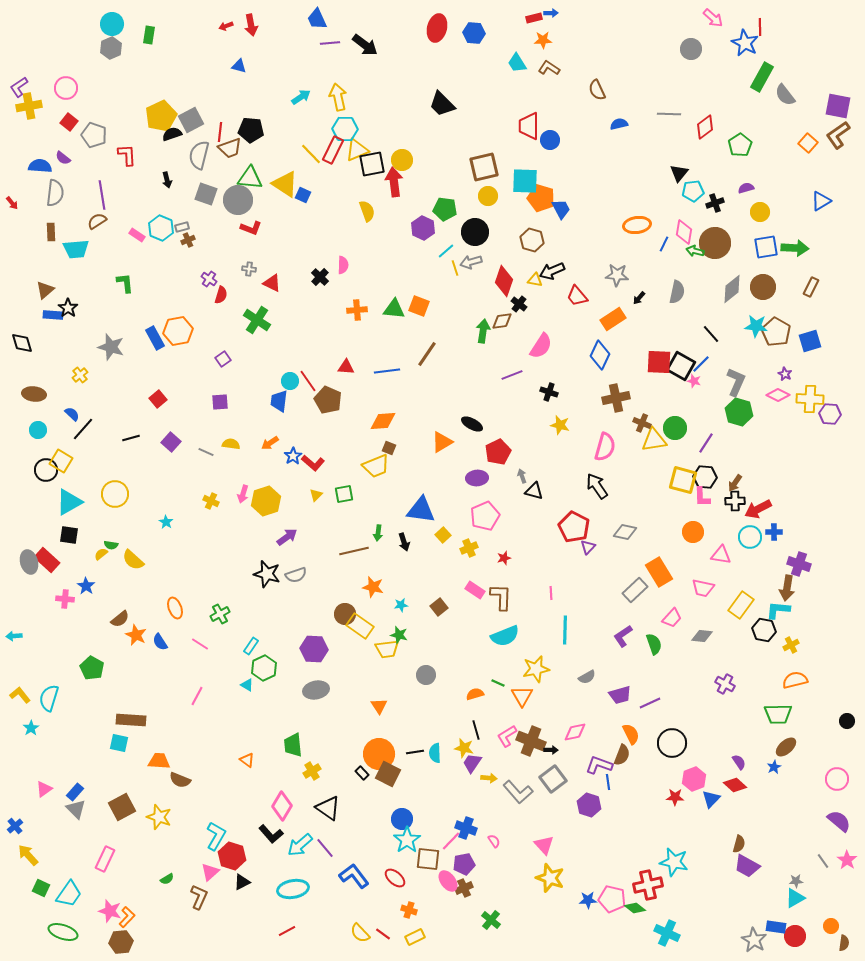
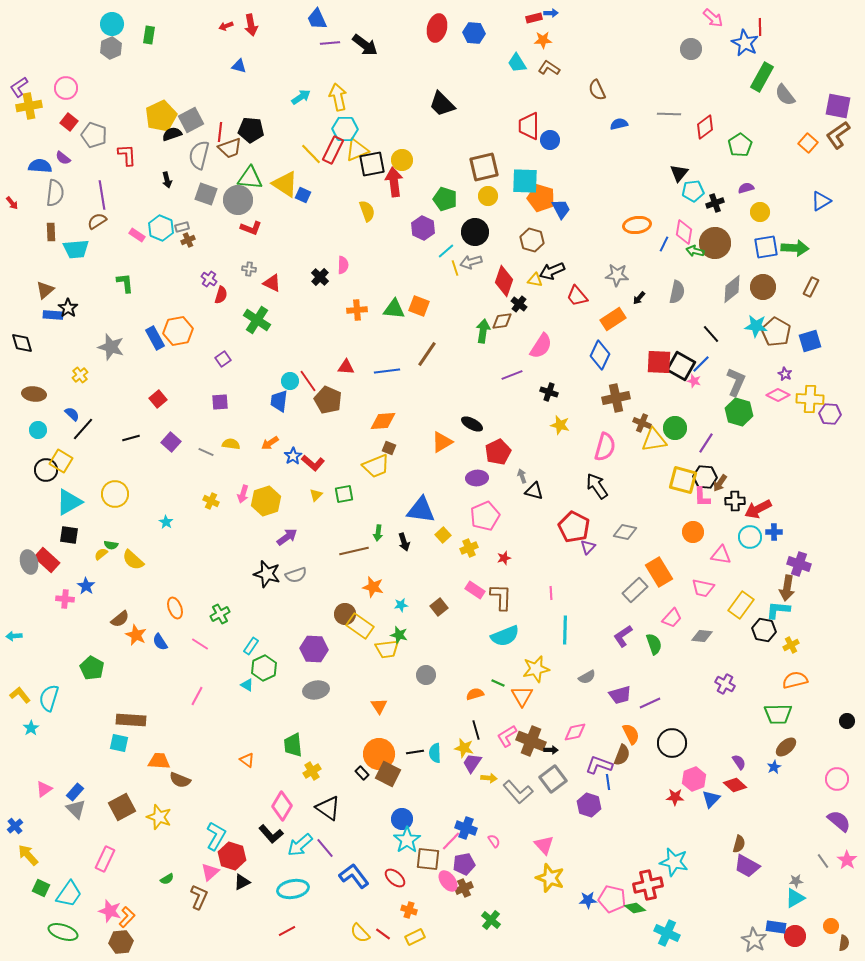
green pentagon at (445, 209): moved 10 px up; rotated 10 degrees clockwise
brown arrow at (735, 483): moved 15 px left
